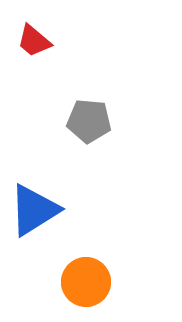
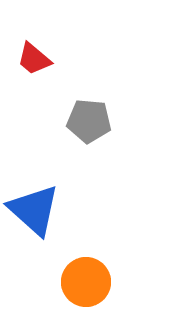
red trapezoid: moved 18 px down
blue triangle: rotated 46 degrees counterclockwise
